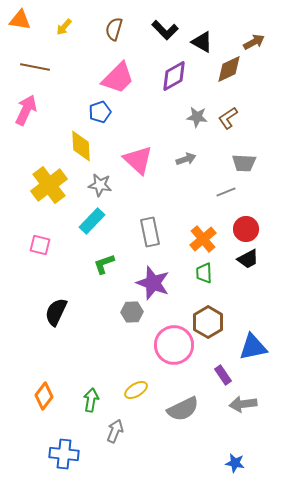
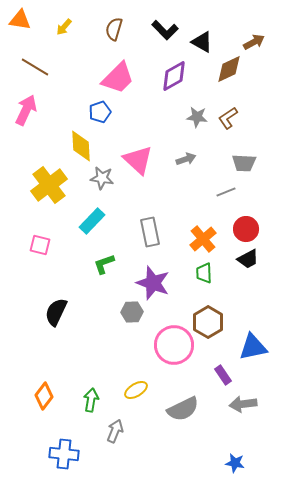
brown line at (35, 67): rotated 20 degrees clockwise
gray star at (100, 185): moved 2 px right, 7 px up
